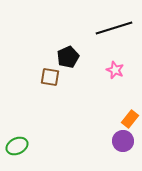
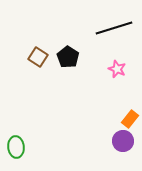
black pentagon: rotated 15 degrees counterclockwise
pink star: moved 2 px right, 1 px up
brown square: moved 12 px left, 20 px up; rotated 24 degrees clockwise
green ellipse: moved 1 px left, 1 px down; rotated 70 degrees counterclockwise
